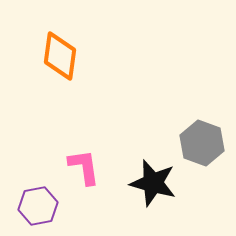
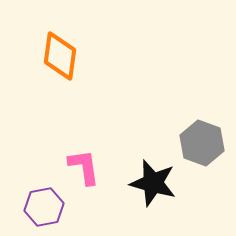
purple hexagon: moved 6 px right, 1 px down
